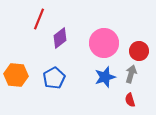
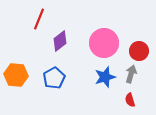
purple diamond: moved 3 px down
